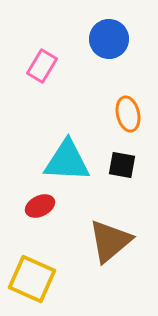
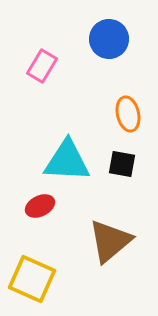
black square: moved 1 px up
